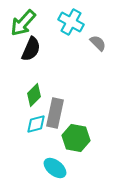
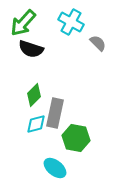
black semicircle: rotated 85 degrees clockwise
